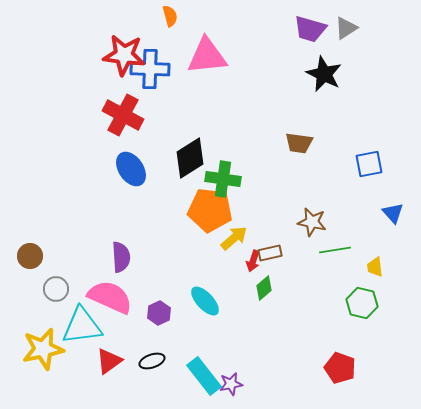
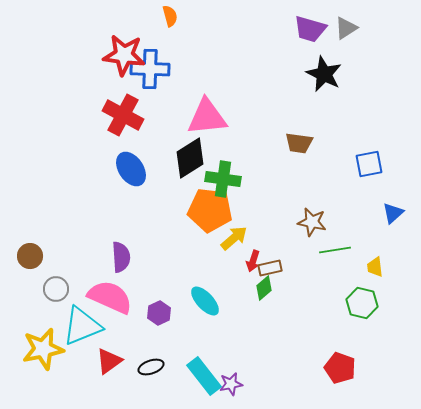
pink triangle: moved 61 px down
blue triangle: rotated 30 degrees clockwise
brown rectangle: moved 15 px down
cyan triangle: rotated 15 degrees counterclockwise
black ellipse: moved 1 px left, 6 px down
